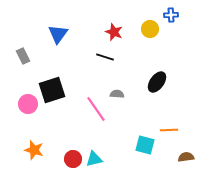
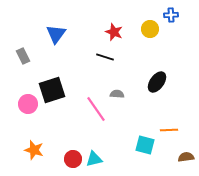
blue triangle: moved 2 px left
